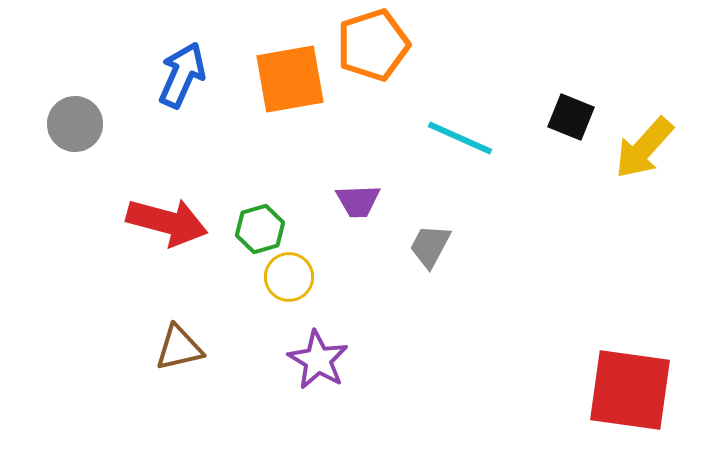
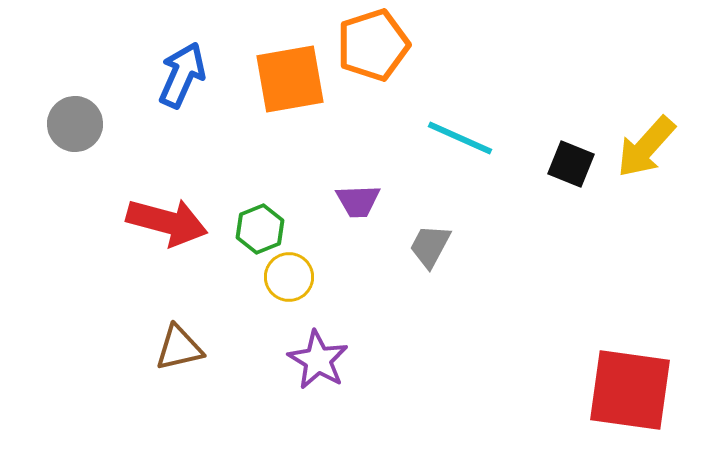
black square: moved 47 px down
yellow arrow: moved 2 px right, 1 px up
green hexagon: rotated 6 degrees counterclockwise
